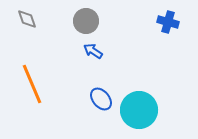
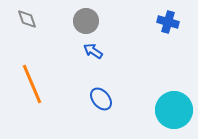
cyan circle: moved 35 px right
